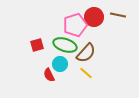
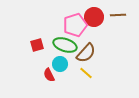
brown line: rotated 14 degrees counterclockwise
